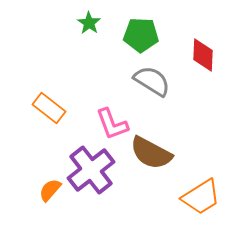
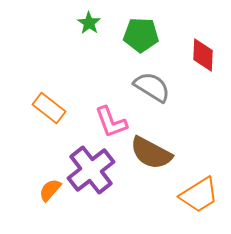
gray semicircle: moved 6 px down
pink L-shape: moved 1 px left, 2 px up
orange trapezoid: moved 2 px left, 2 px up
